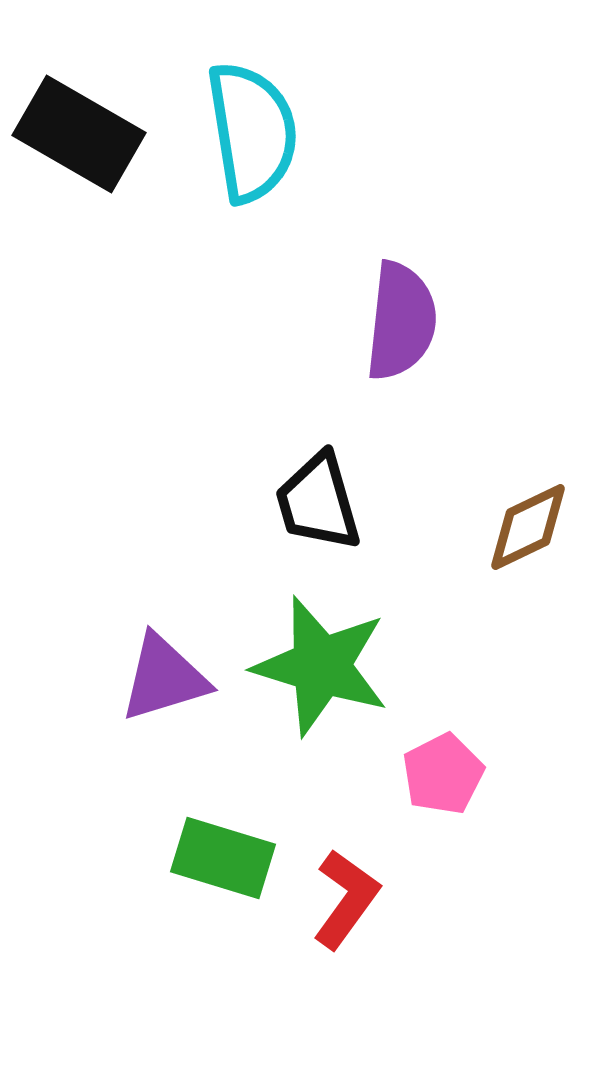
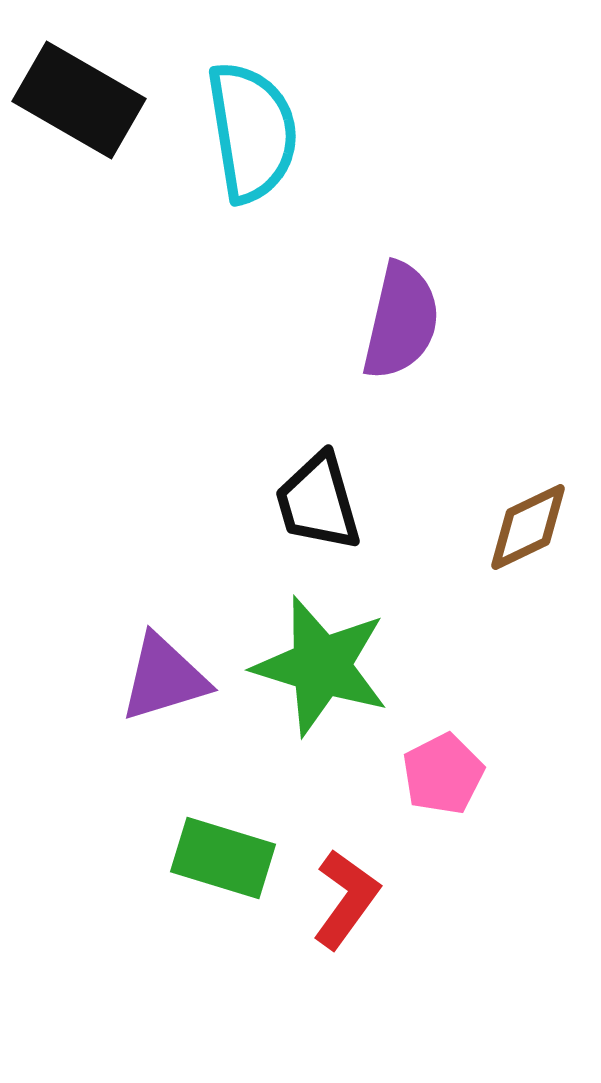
black rectangle: moved 34 px up
purple semicircle: rotated 7 degrees clockwise
